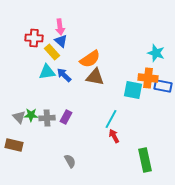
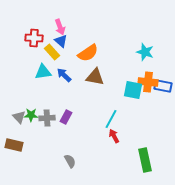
pink arrow: rotated 14 degrees counterclockwise
cyan star: moved 11 px left, 1 px up
orange semicircle: moved 2 px left, 6 px up
cyan triangle: moved 4 px left
orange cross: moved 4 px down
